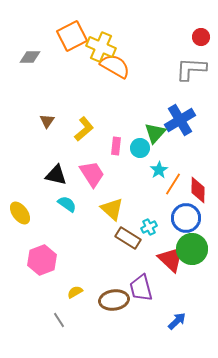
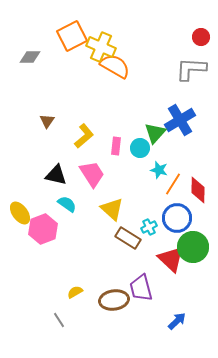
yellow L-shape: moved 7 px down
cyan star: rotated 24 degrees counterclockwise
blue circle: moved 9 px left
green circle: moved 1 px right, 2 px up
pink hexagon: moved 1 px right, 31 px up
